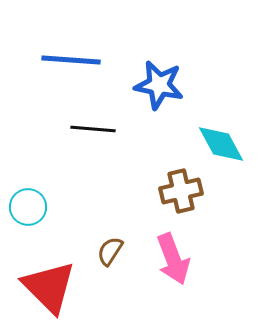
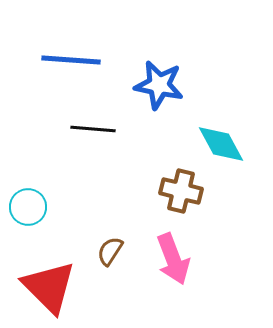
brown cross: rotated 27 degrees clockwise
